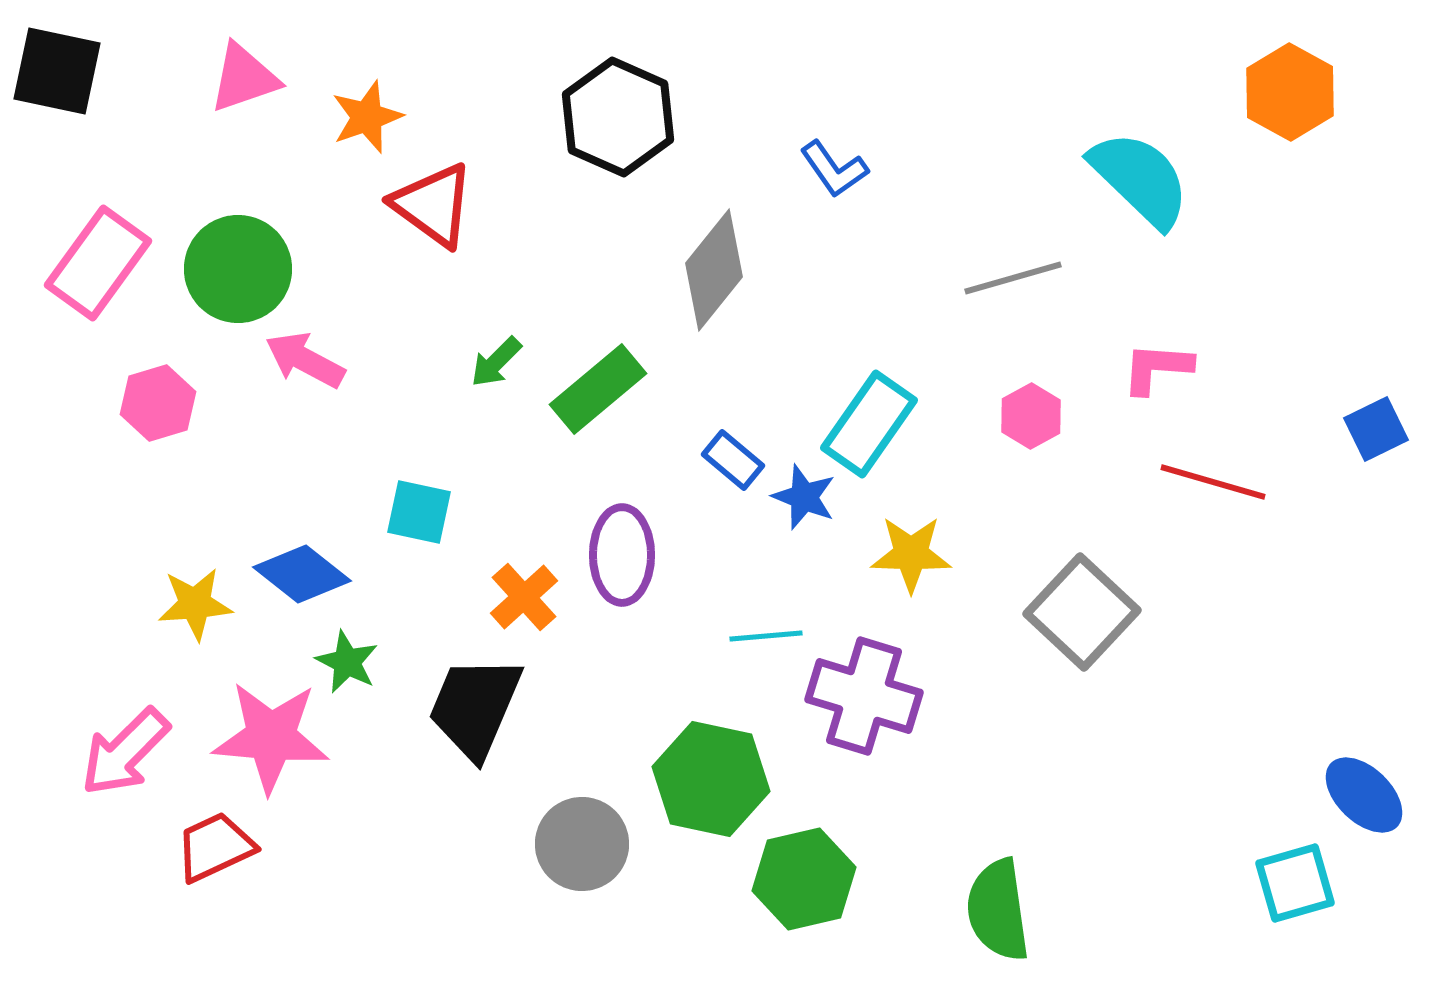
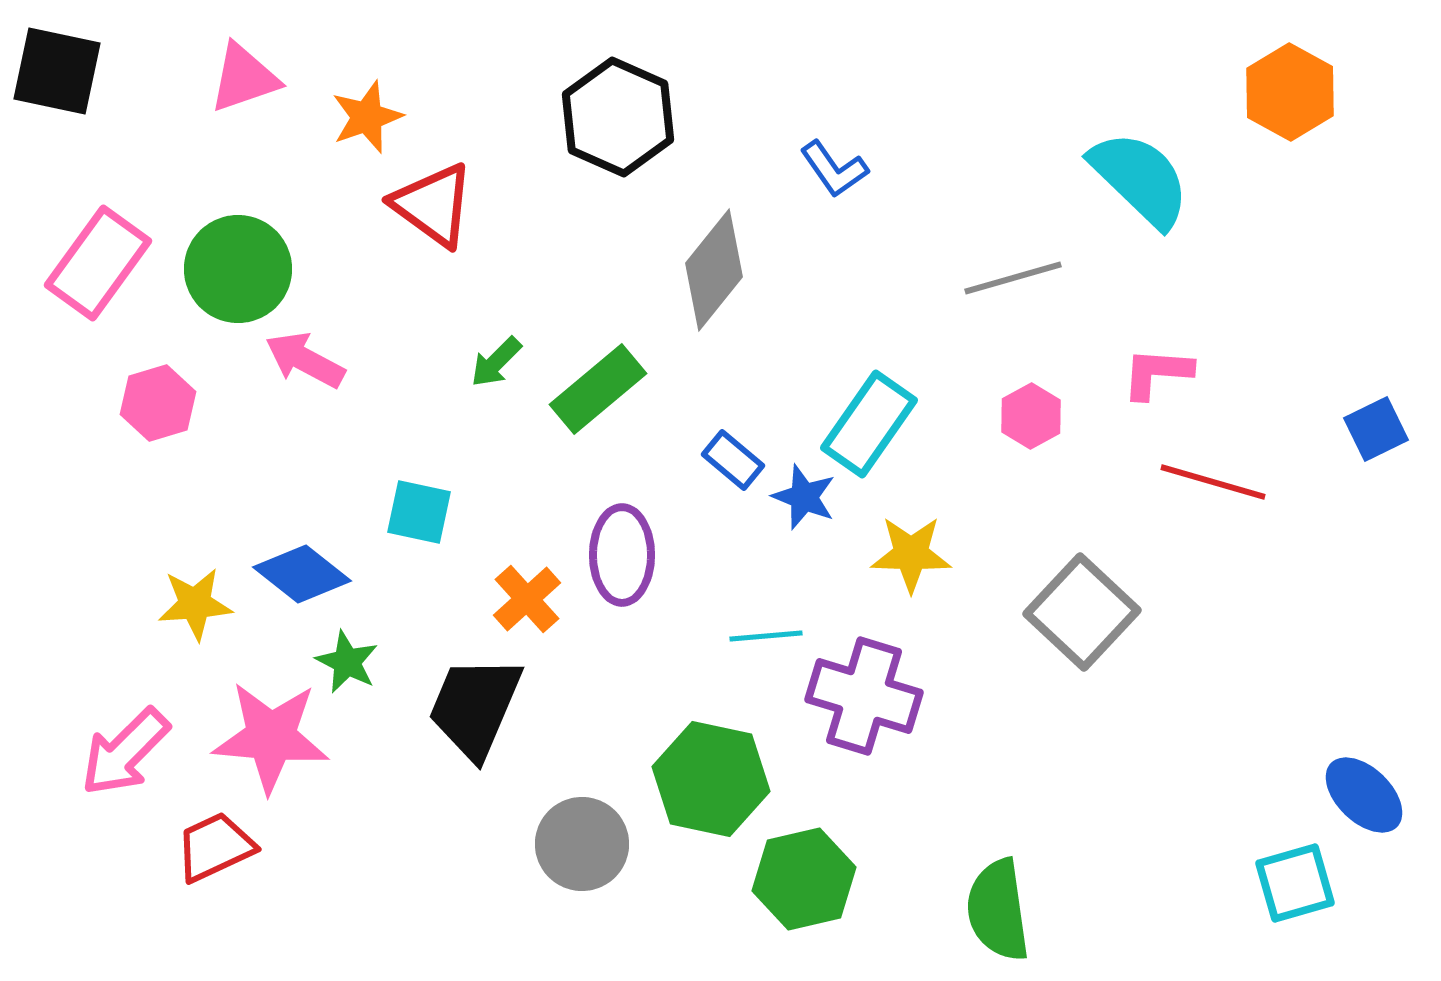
pink L-shape at (1157, 368): moved 5 px down
orange cross at (524, 597): moved 3 px right, 2 px down
